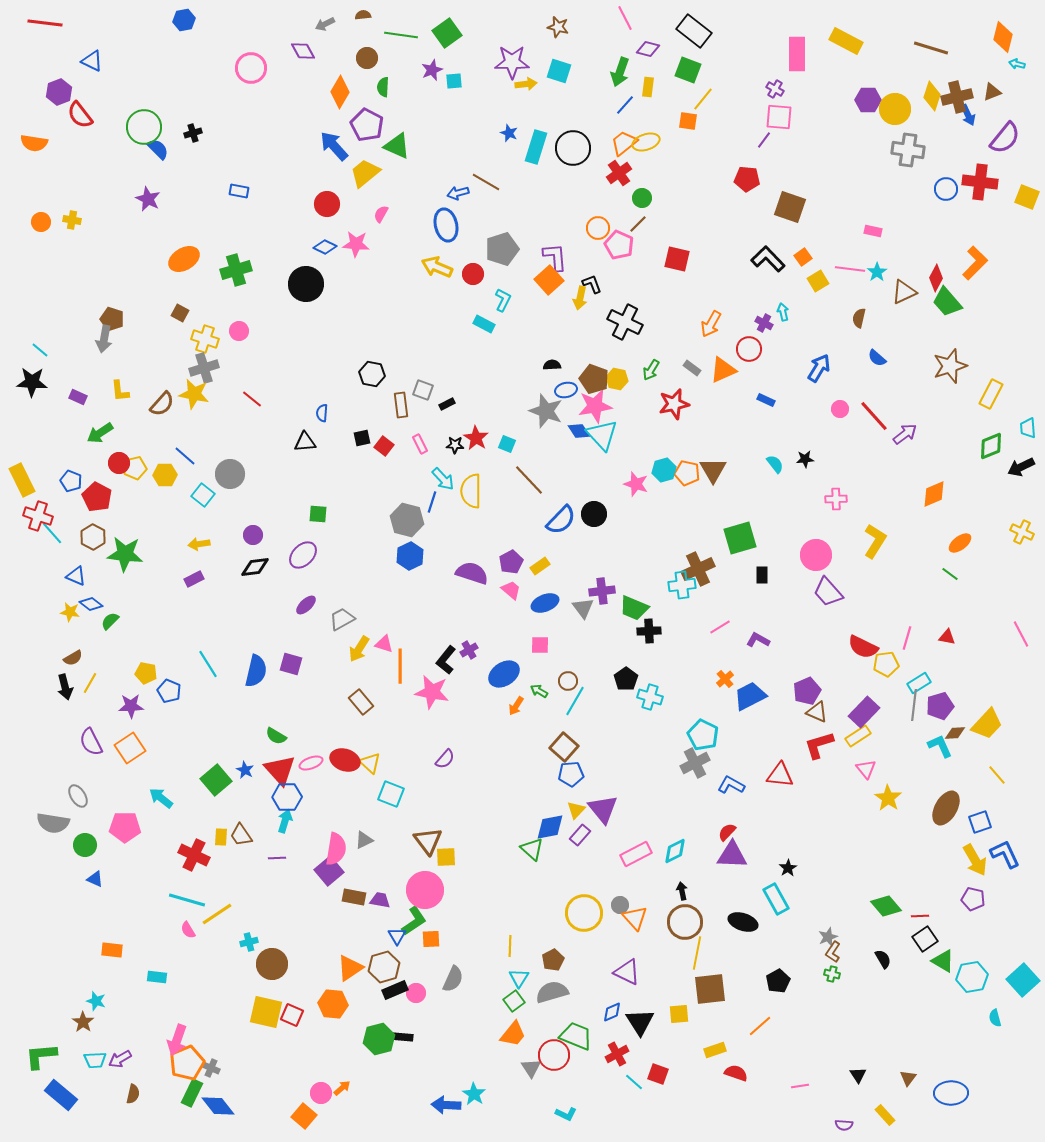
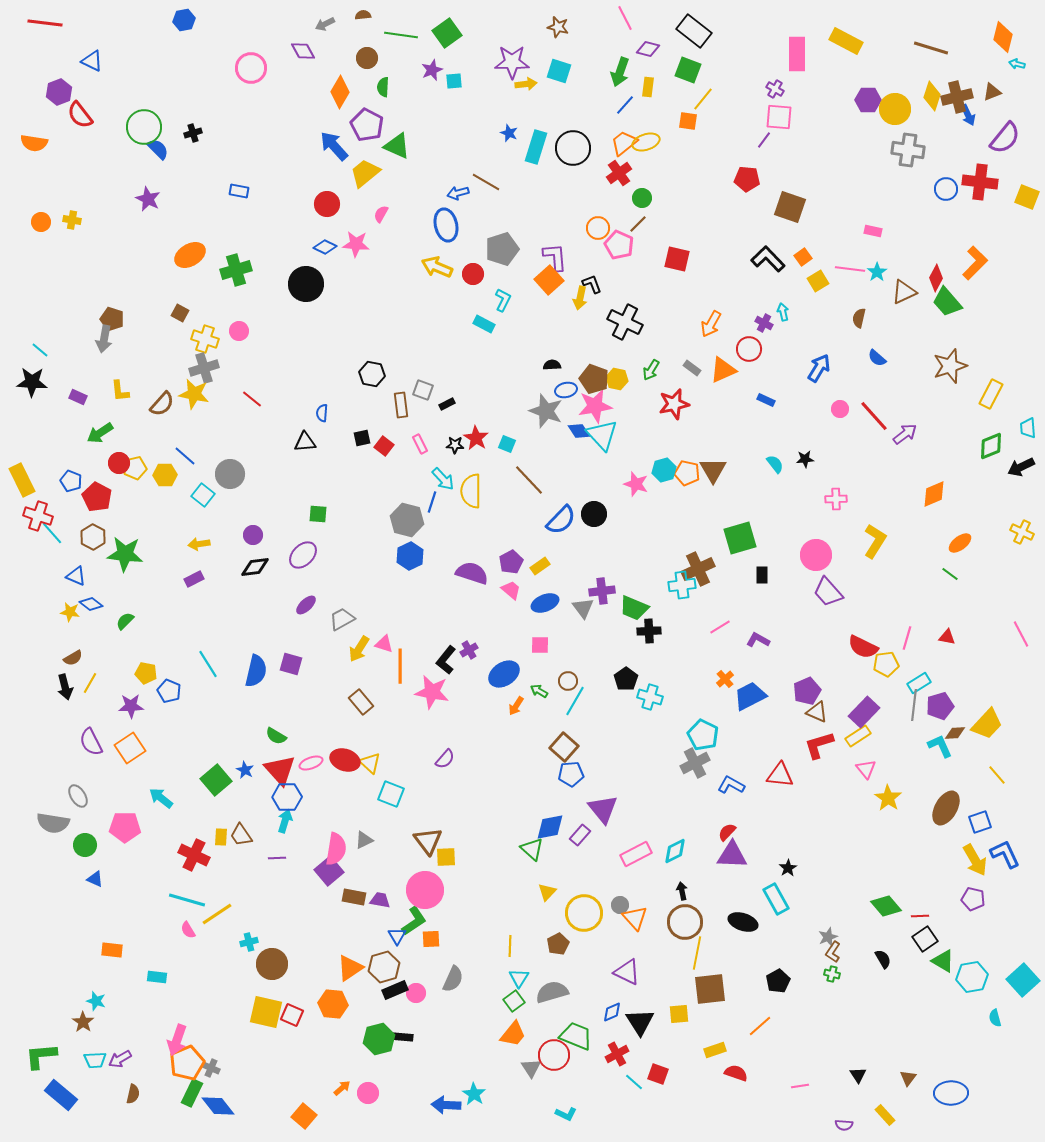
orange ellipse at (184, 259): moved 6 px right, 4 px up
green semicircle at (110, 621): moved 15 px right
yellow triangle at (576, 810): moved 29 px left, 82 px down
brown pentagon at (553, 960): moved 5 px right, 16 px up
pink circle at (321, 1093): moved 47 px right
